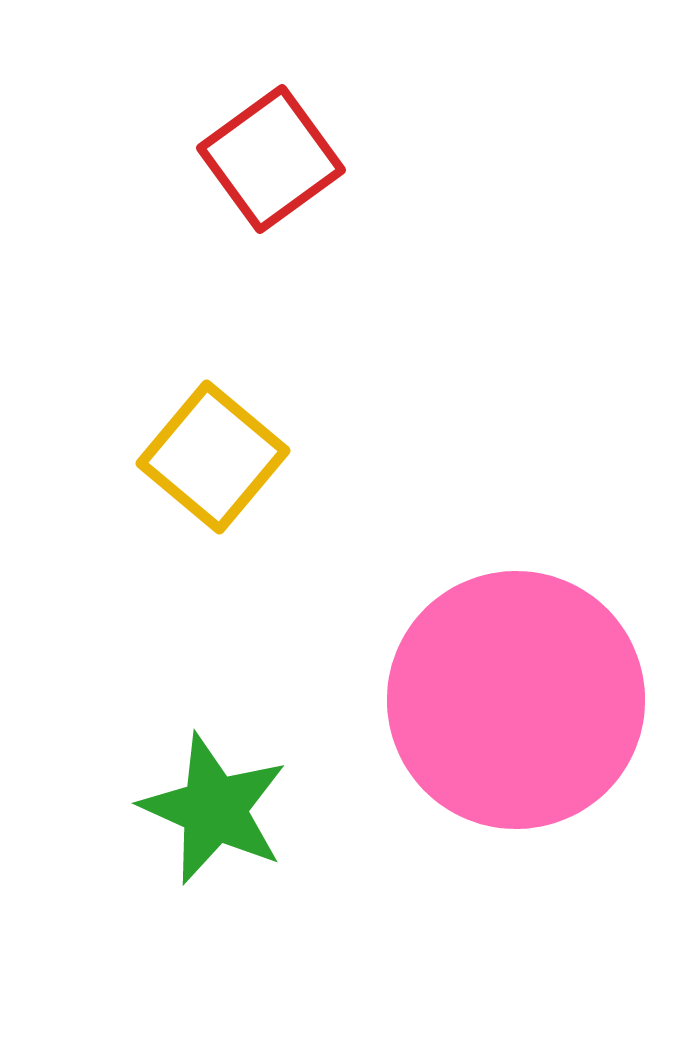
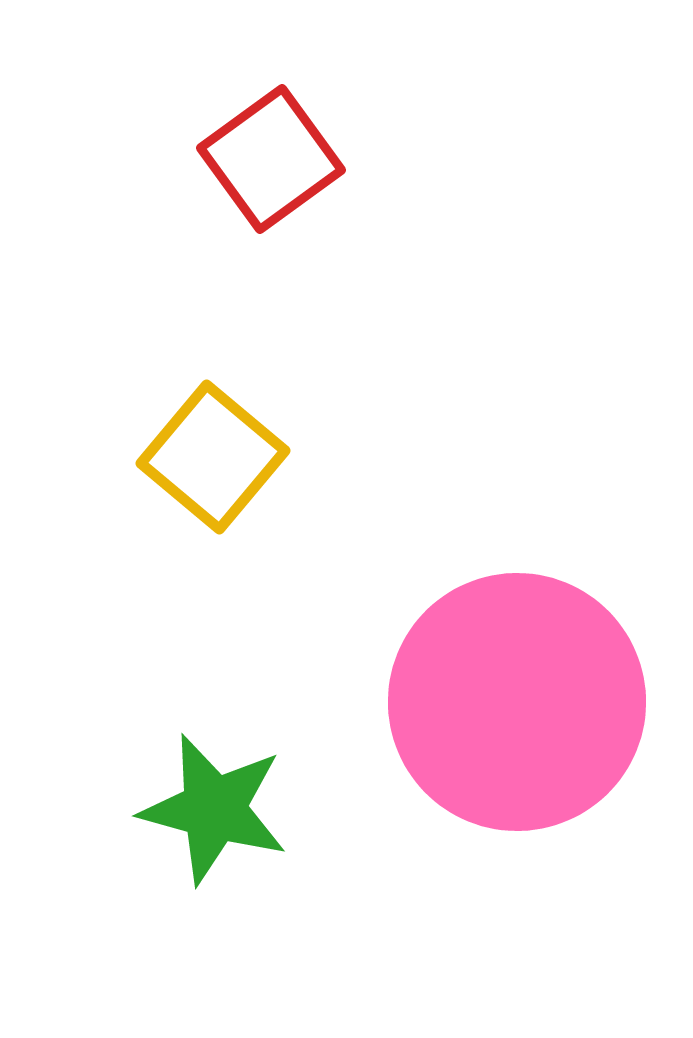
pink circle: moved 1 px right, 2 px down
green star: rotated 9 degrees counterclockwise
